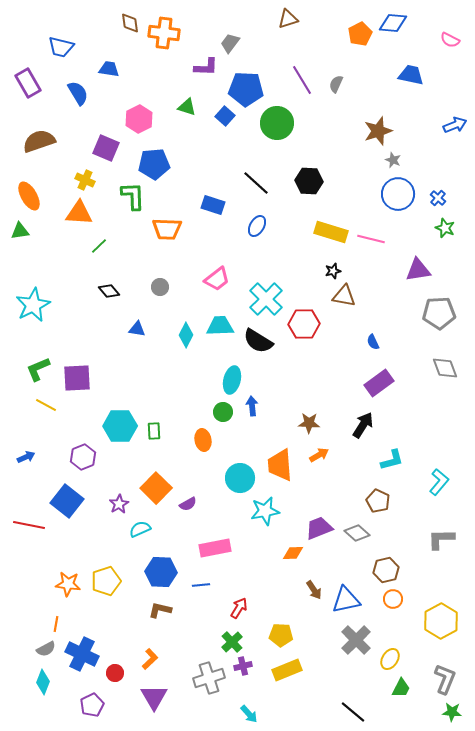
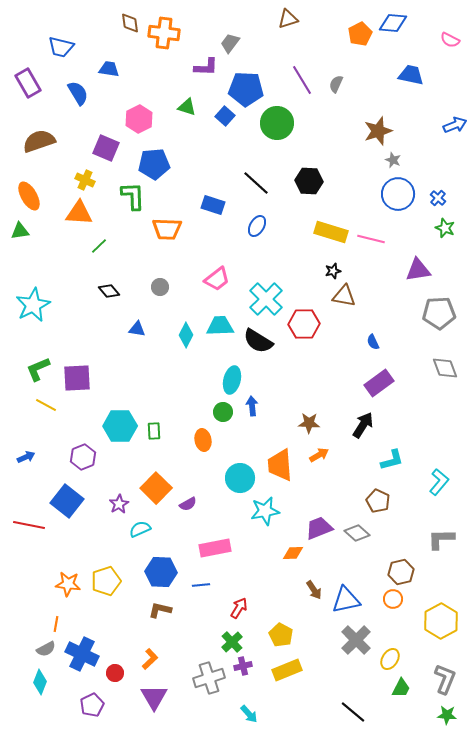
brown hexagon at (386, 570): moved 15 px right, 2 px down
yellow pentagon at (281, 635): rotated 25 degrees clockwise
cyan diamond at (43, 682): moved 3 px left
green star at (452, 712): moved 5 px left, 3 px down
